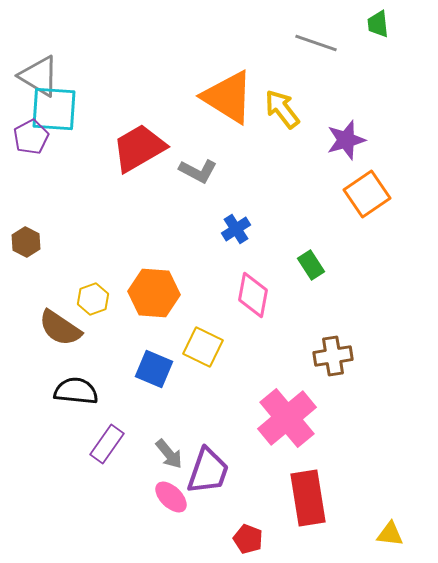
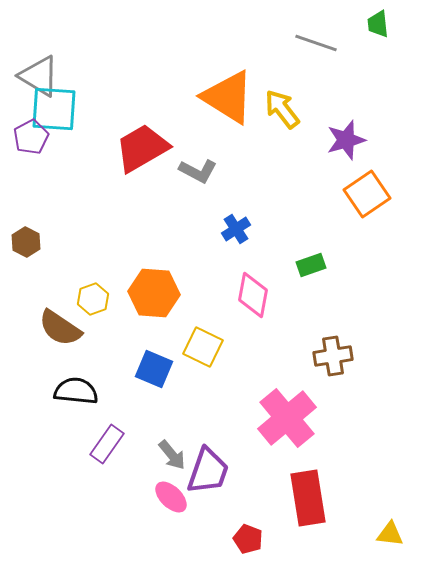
red trapezoid: moved 3 px right
green rectangle: rotated 76 degrees counterclockwise
gray arrow: moved 3 px right, 1 px down
